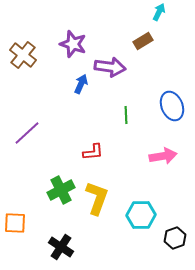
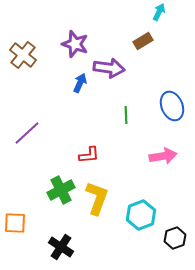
purple star: moved 2 px right
purple arrow: moved 1 px left, 1 px down
blue arrow: moved 1 px left, 1 px up
red L-shape: moved 4 px left, 3 px down
cyan hexagon: rotated 20 degrees counterclockwise
